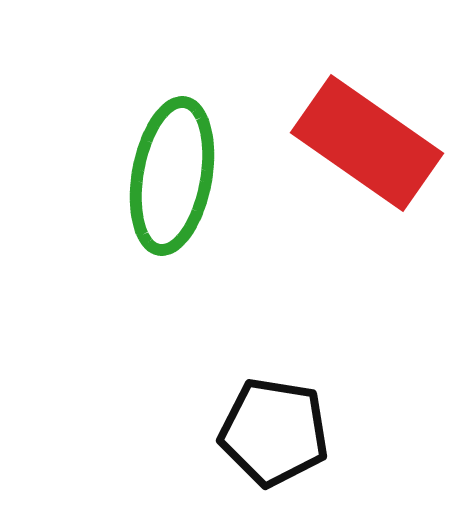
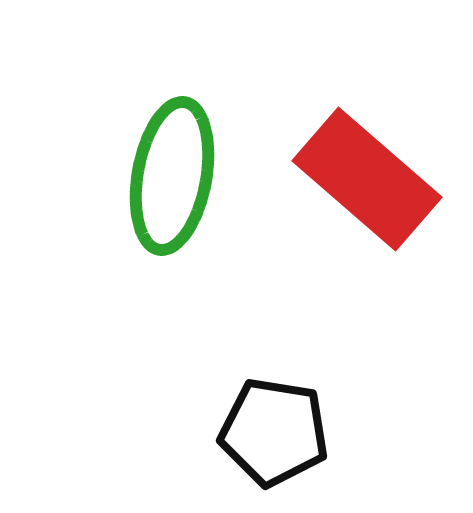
red rectangle: moved 36 px down; rotated 6 degrees clockwise
